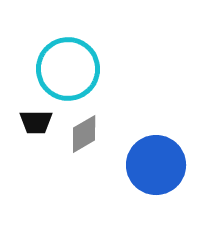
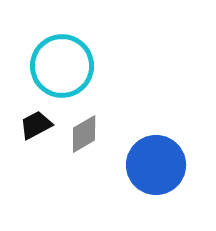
cyan circle: moved 6 px left, 3 px up
black trapezoid: moved 3 px down; rotated 152 degrees clockwise
